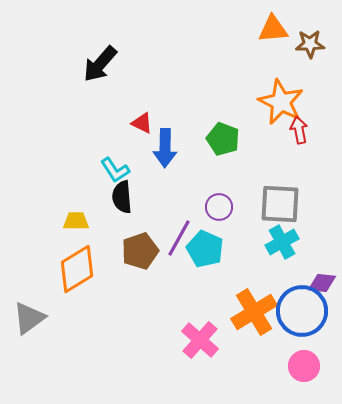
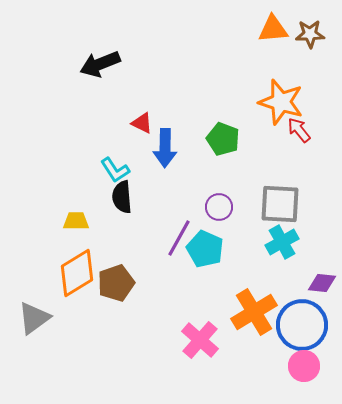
brown star: moved 10 px up
black arrow: rotated 27 degrees clockwise
orange star: rotated 9 degrees counterclockwise
red arrow: rotated 28 degrees counterclockwise
brown pentagon: moved 24 px left, 32 px down
orange diamond: moved 4 px down
blue circle: moved 14 px down
gray triangle: moved 5 px right
